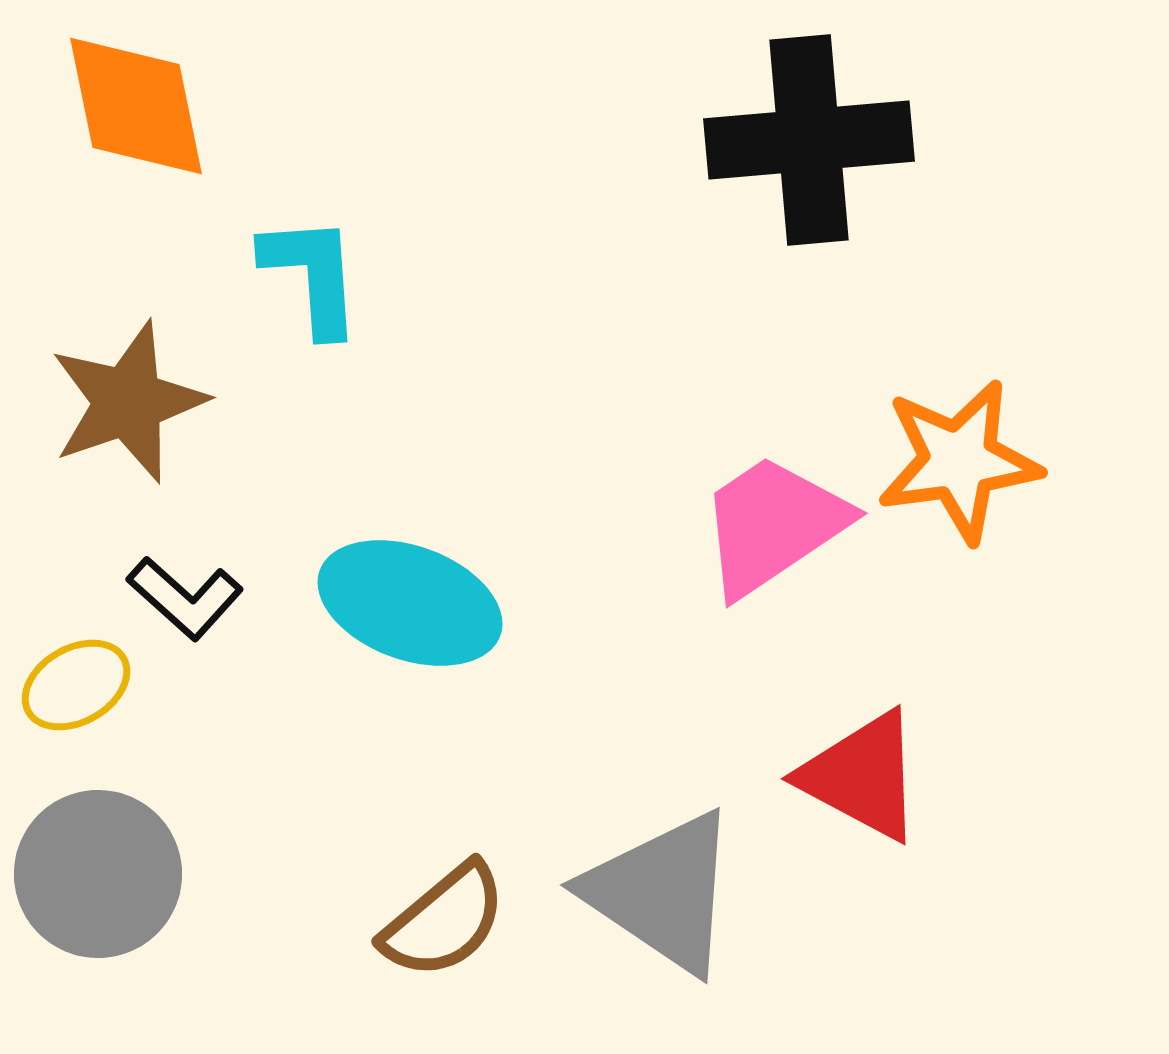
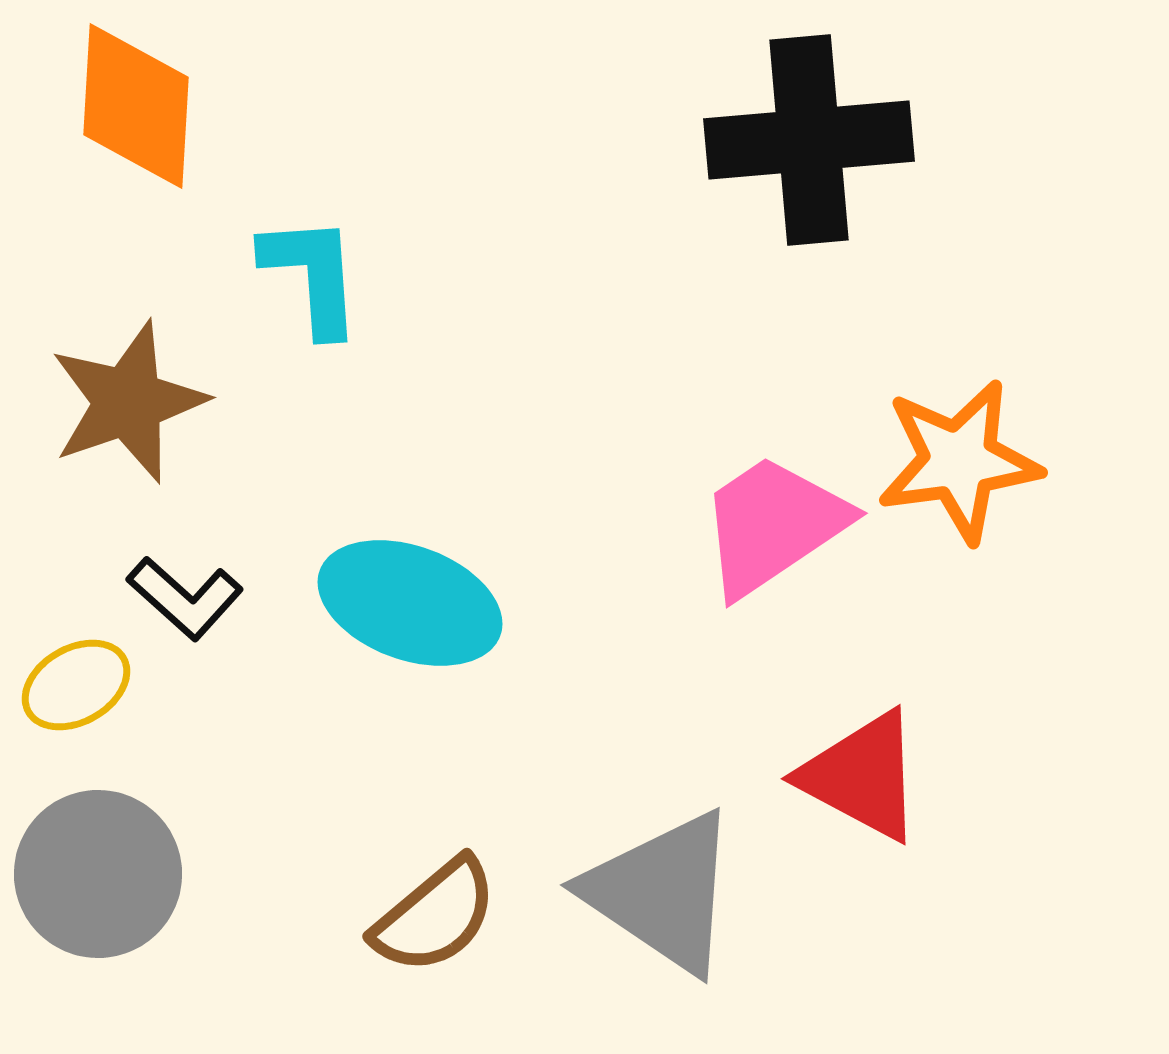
orange diamond: rotated 15 degrees clockwise
brown semicircle: moved 9 px left, 5 px up
